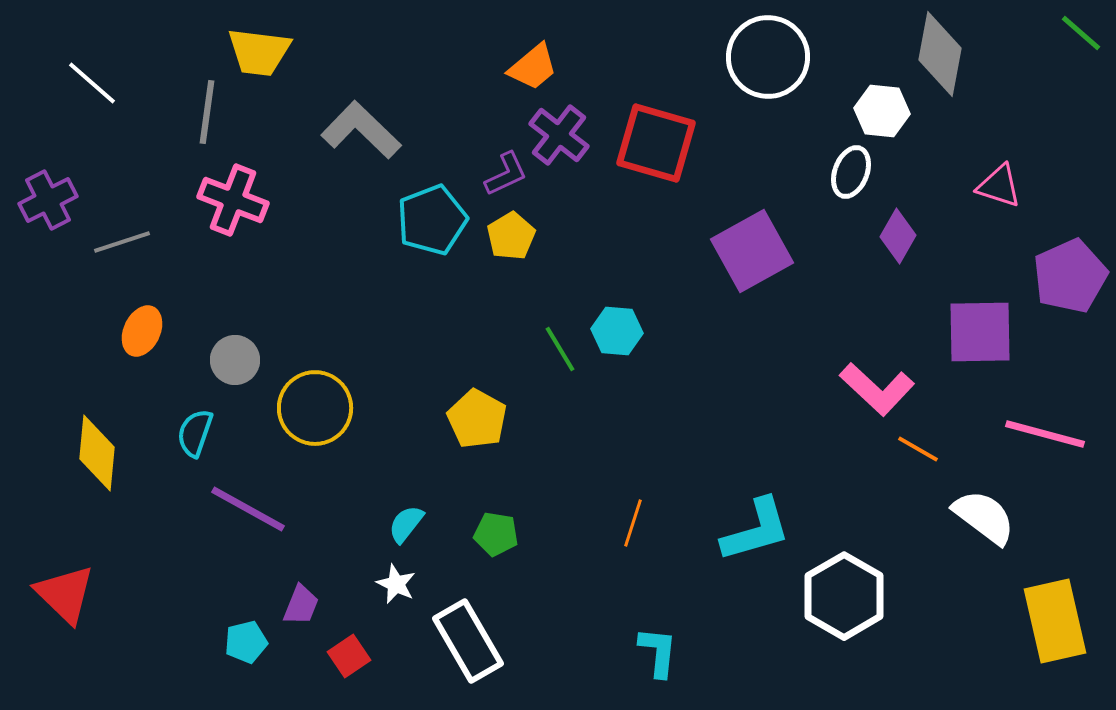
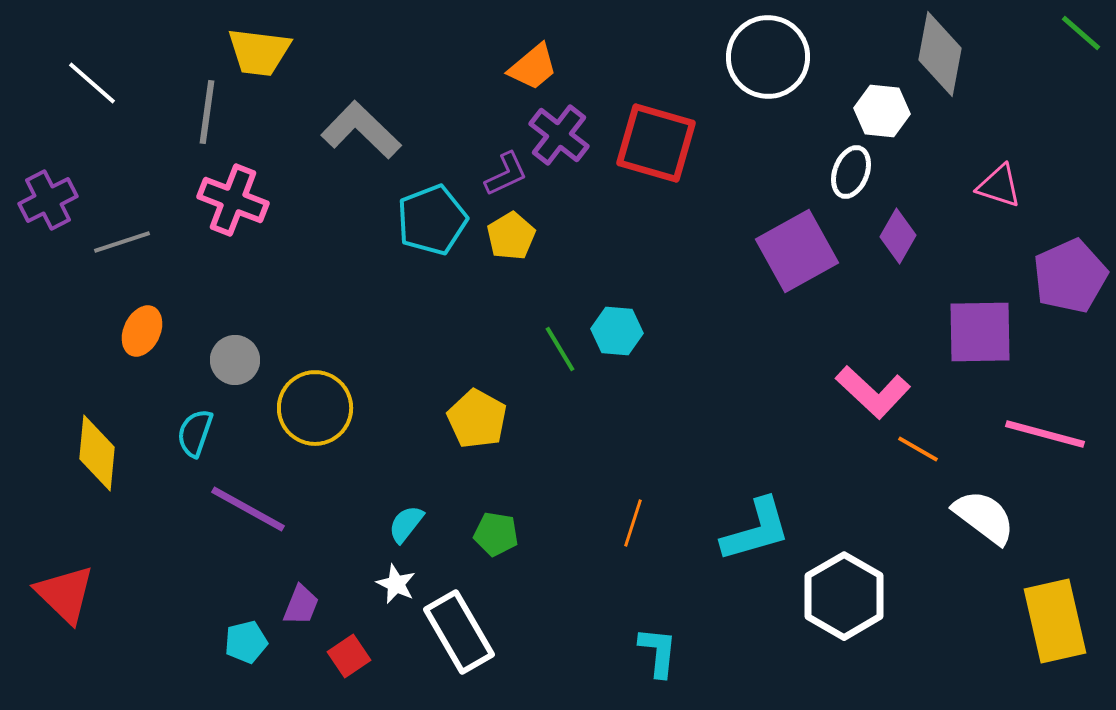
purple square at (752, 251): moved 45 px right
pink L-shape at (877, 389): moved 4 px left, 3 px down
white rectangle at (468, 641): moved 9 px left, 9 px up
